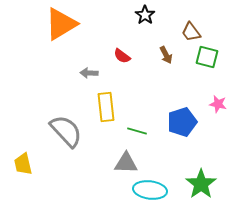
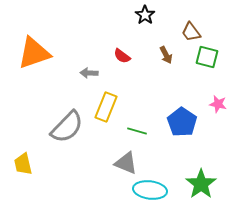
orange triangle: moved 27 px left, 29 px down; rotated 12 degrees clockwise
yellow rectangle: rotated 28 degrees clockwise
blue pentagon: rotated 20 degrees counterclockwise
gray semicircle: moved 1 px right, 4 px up; rotated 87 degrees clockwise
gray triangle: rotated 20 degrees clockwise
